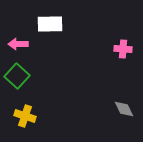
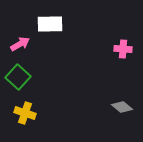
pink arrow: moved 2 px right; rotated 150 degrees clockwise
green square: moved 1 px right, 1 px down
gray diamond: moved 2 px left, 2 px up; rotated 25 degrees counterclockwise
yellow cross: moved 3 px up
